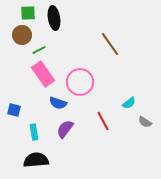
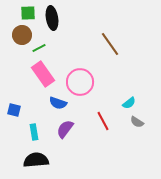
black ellipse: moved 2 px left
green line: moved 2 px up
gray semicircle: moved 8 px left
